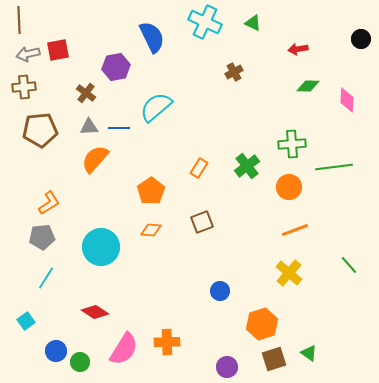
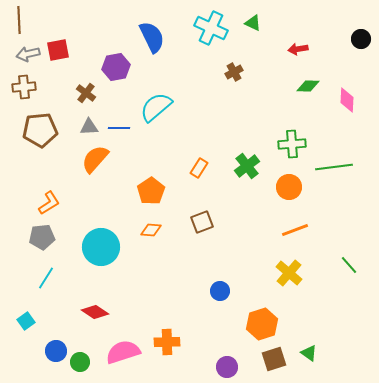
cyan cross at (205, 22): moved 6 px right, 6 px down
pink semicircle at (124, 349): moved 1 px left, 3 px down; rotated 140 degrees counterclockwise
